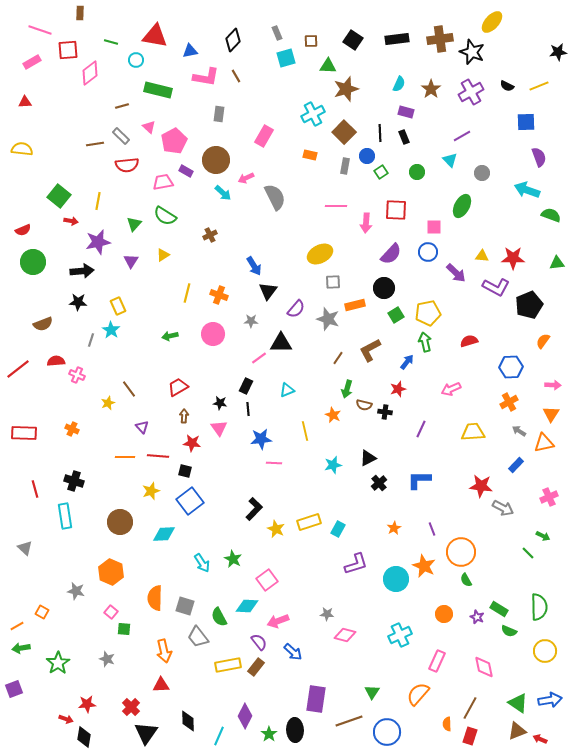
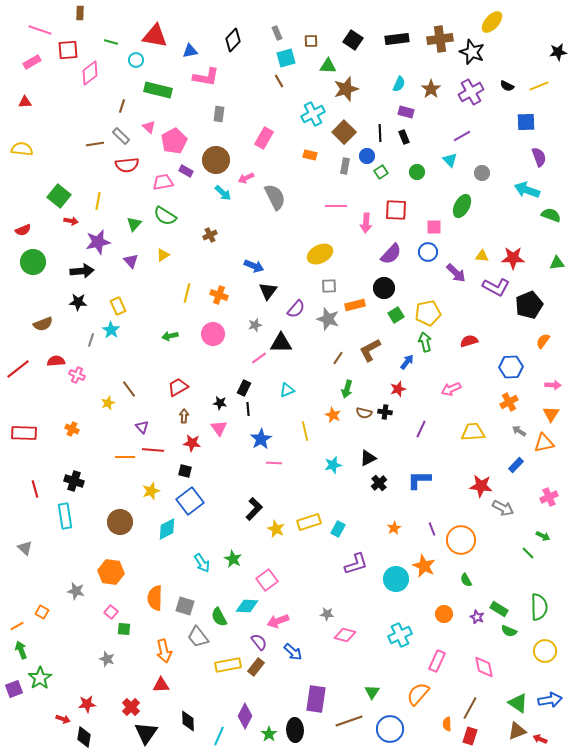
brown line at (236, 76): moved 43 px right, 5 px down
brown line at (122, 106): rotated 56 degrees counterclockwise
pink rectangle at (264, 136): moved 2 px down
purple triangle at (131, 261): rotated 14 degrees counterclockwise
blue arrow at (254, 266): rotated 36 degrees counterclockwise
gray square at (333, 282): moved 4 px left, 4 px down
gray star at (251, 321): moved 4 px right, 4 px down; rotated 16 degrees counterclockwise
black rectangle at (246, 386): moved 2 px left, 2 px down
brown semicircle at (364, 405): moved 8 px down
blue star at (261, 439): rotated 25 degrees counterclockwise
red line at (158, 456): moved 5 px left, 6 px up
cyan diamond at (164, 534): moved 3 px right, 5 px up; rotated 25 degrees counterclockwise
orange circle at (461, 552): moved 12 px up
orange hexagon at (111, 572): rotated 15 degrees counterclockwise
green arrow at (21, 648): moved 2 px down; rotated 78 degrees clockwise
green star at (58, 663): moved 18 px left, 15 px down
red arrow at (66, 719): moved 3 px left
blue circle at (387, 732): moved 3 px right, 3 px up
